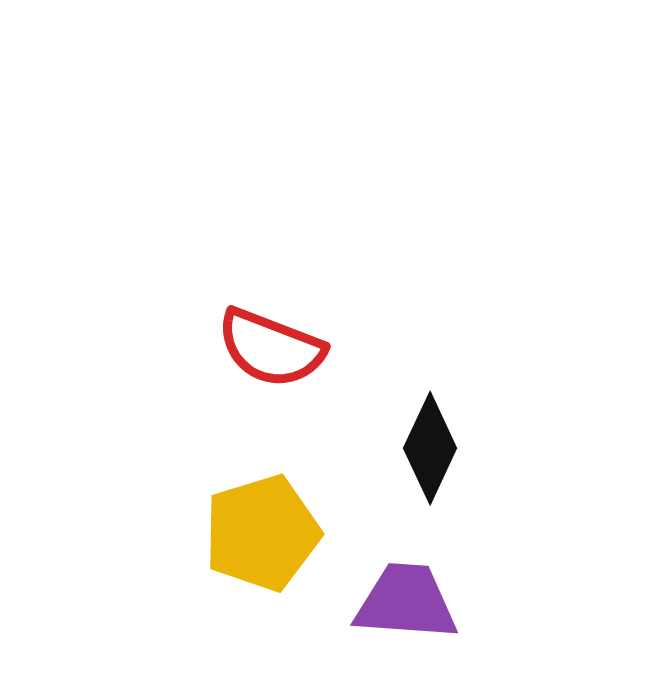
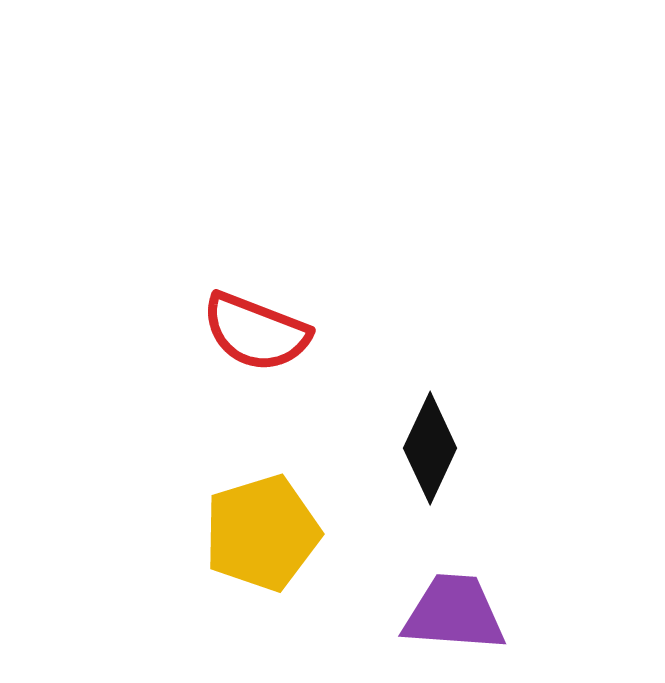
red semicircle: moved 15 px left, 16 px up
purple trapezoid: moved 48 px right, 11 px down
